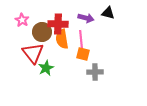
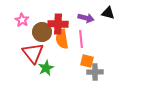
orange square: moved 4 px right, 7 px down
